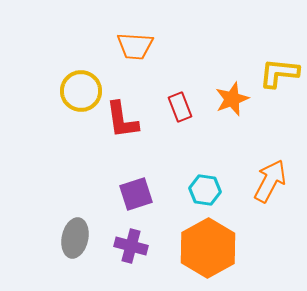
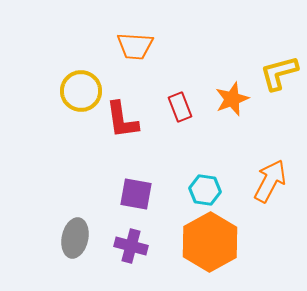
yellow L-shape: rotated 21 degrees counterclockwise
purple square: rotated 28 degrees clockwise
orange hexagon: moved 2 px right, 6 px up
